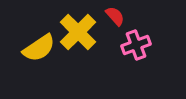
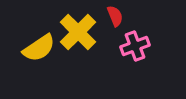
red semicircle: rotated 20 degrees clockwise
pink cross: moved 1 px left, 1 px down
